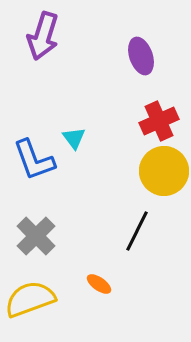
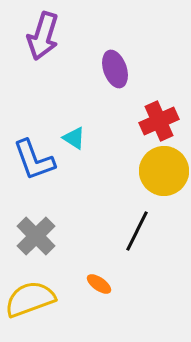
purple ellipse: moved 26 px left, 13 px down
cyan triangle: rotated 20 degrees counterclockwise
